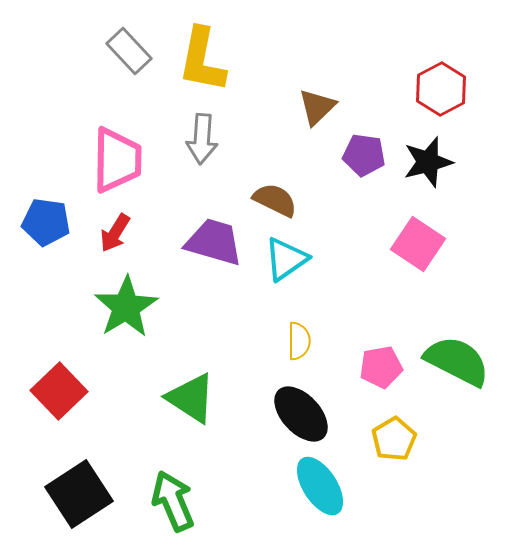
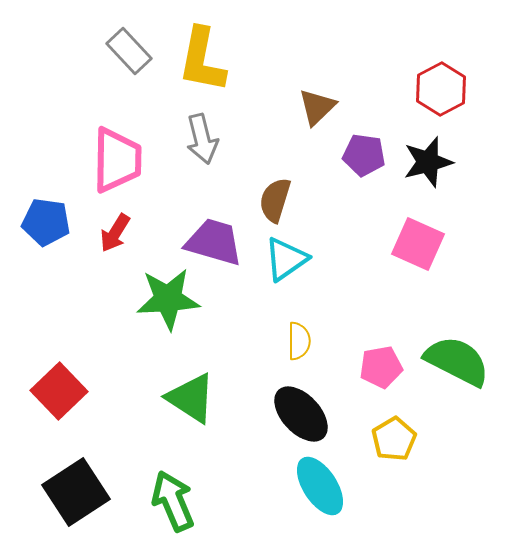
gray arrow: rotated 18 degrees counterclockwise
brown semicircle: rotated 99 degrees counterclockwise
pink square: rotated 10 degrees counterclockwise
green star: moved 42 px right, 8 px up; rotated 28 degrees clockwise
black square: moved 3 px left, 2 px up
